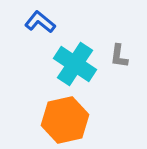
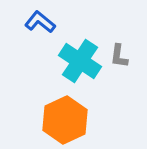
cyan cross: moved 5 px right, 3 px up
orange hexagon: rotated 12 degrees counterclockwise
